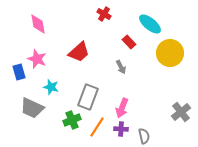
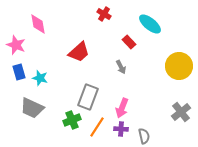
yellow circle: moved 9 px right, 13 px down
pink star: moved 21 px left, 14 px up
cyan star: moved 11 px left, 9 px up
